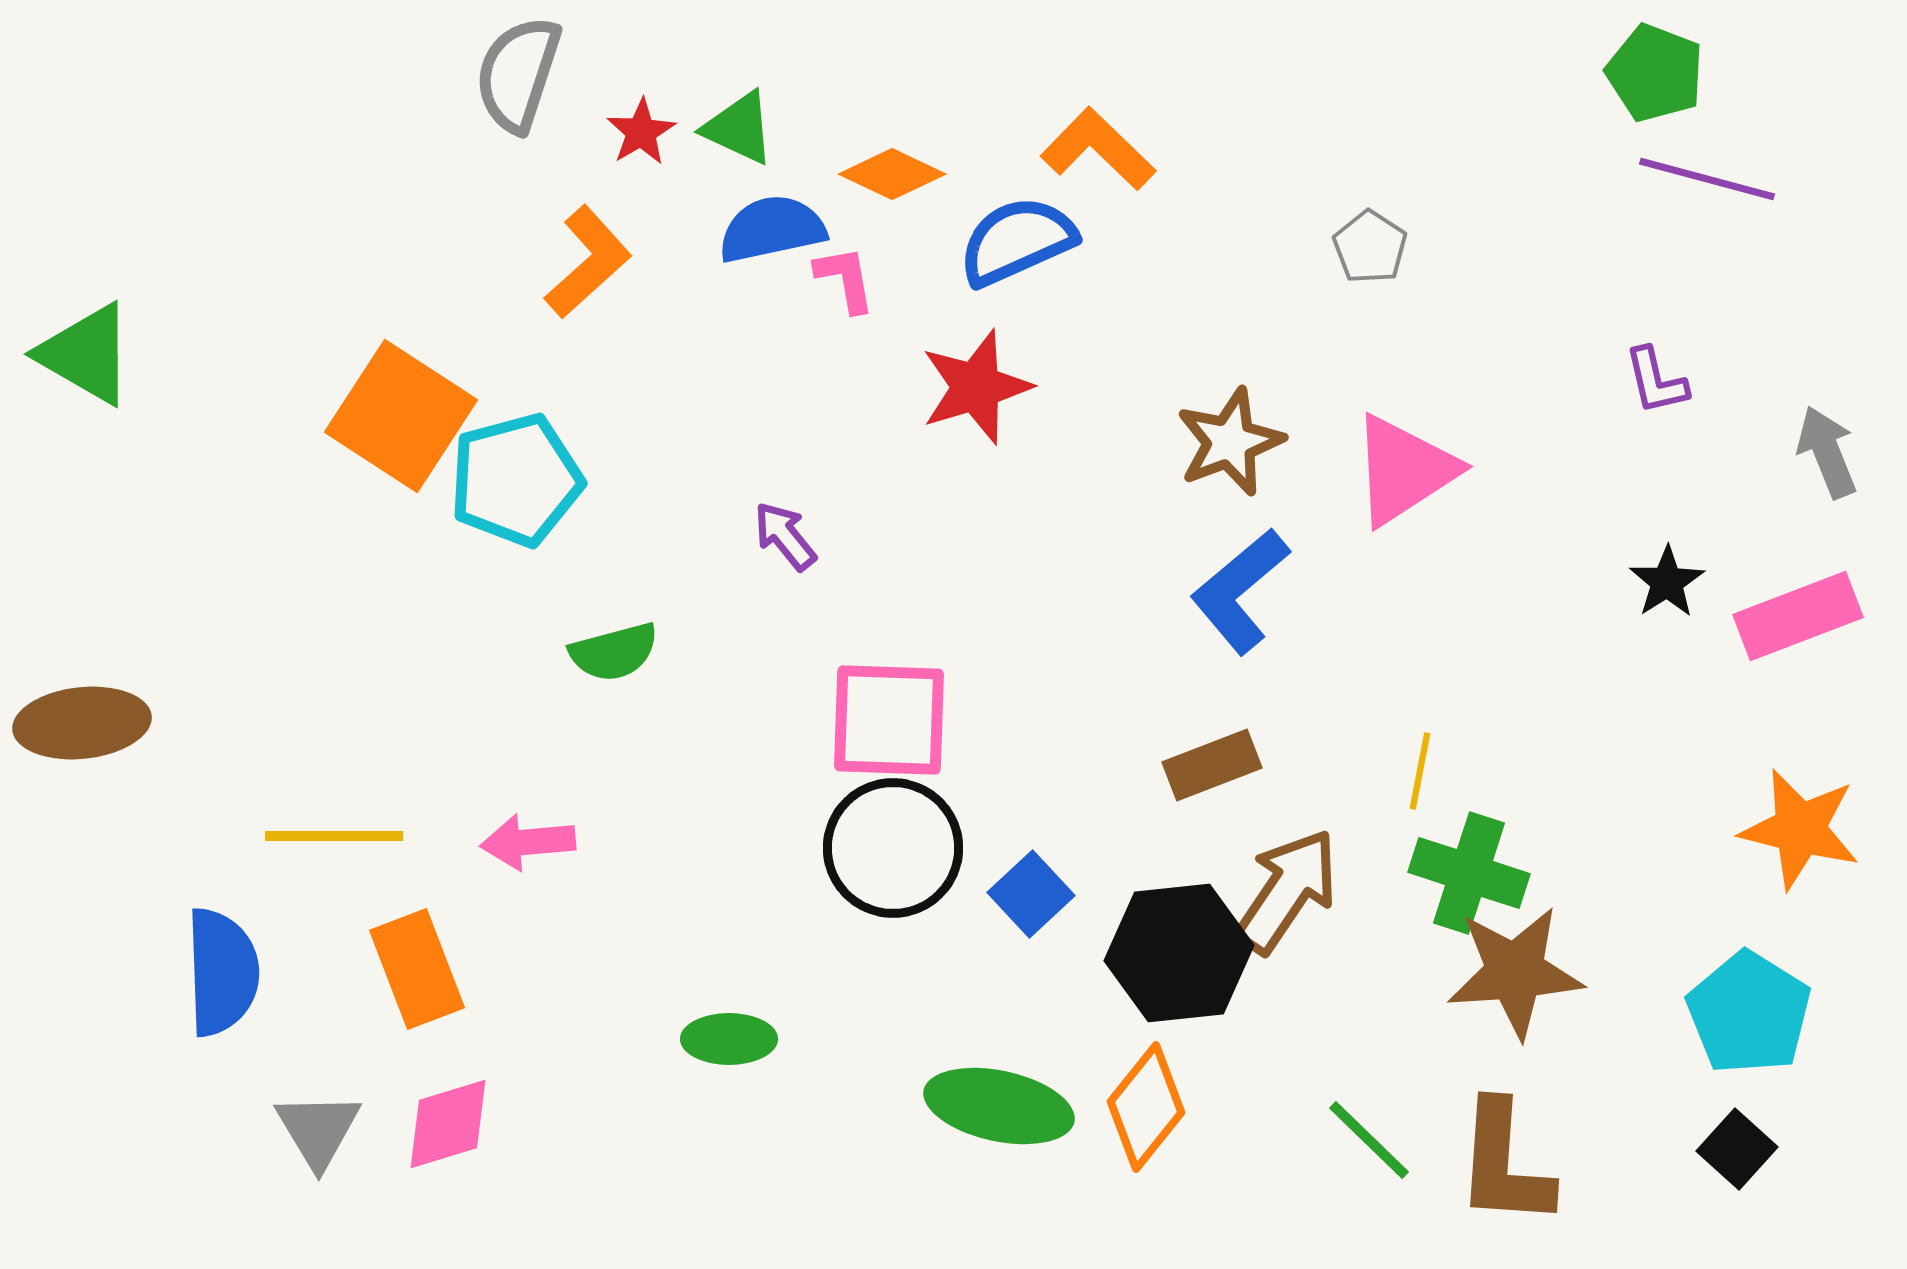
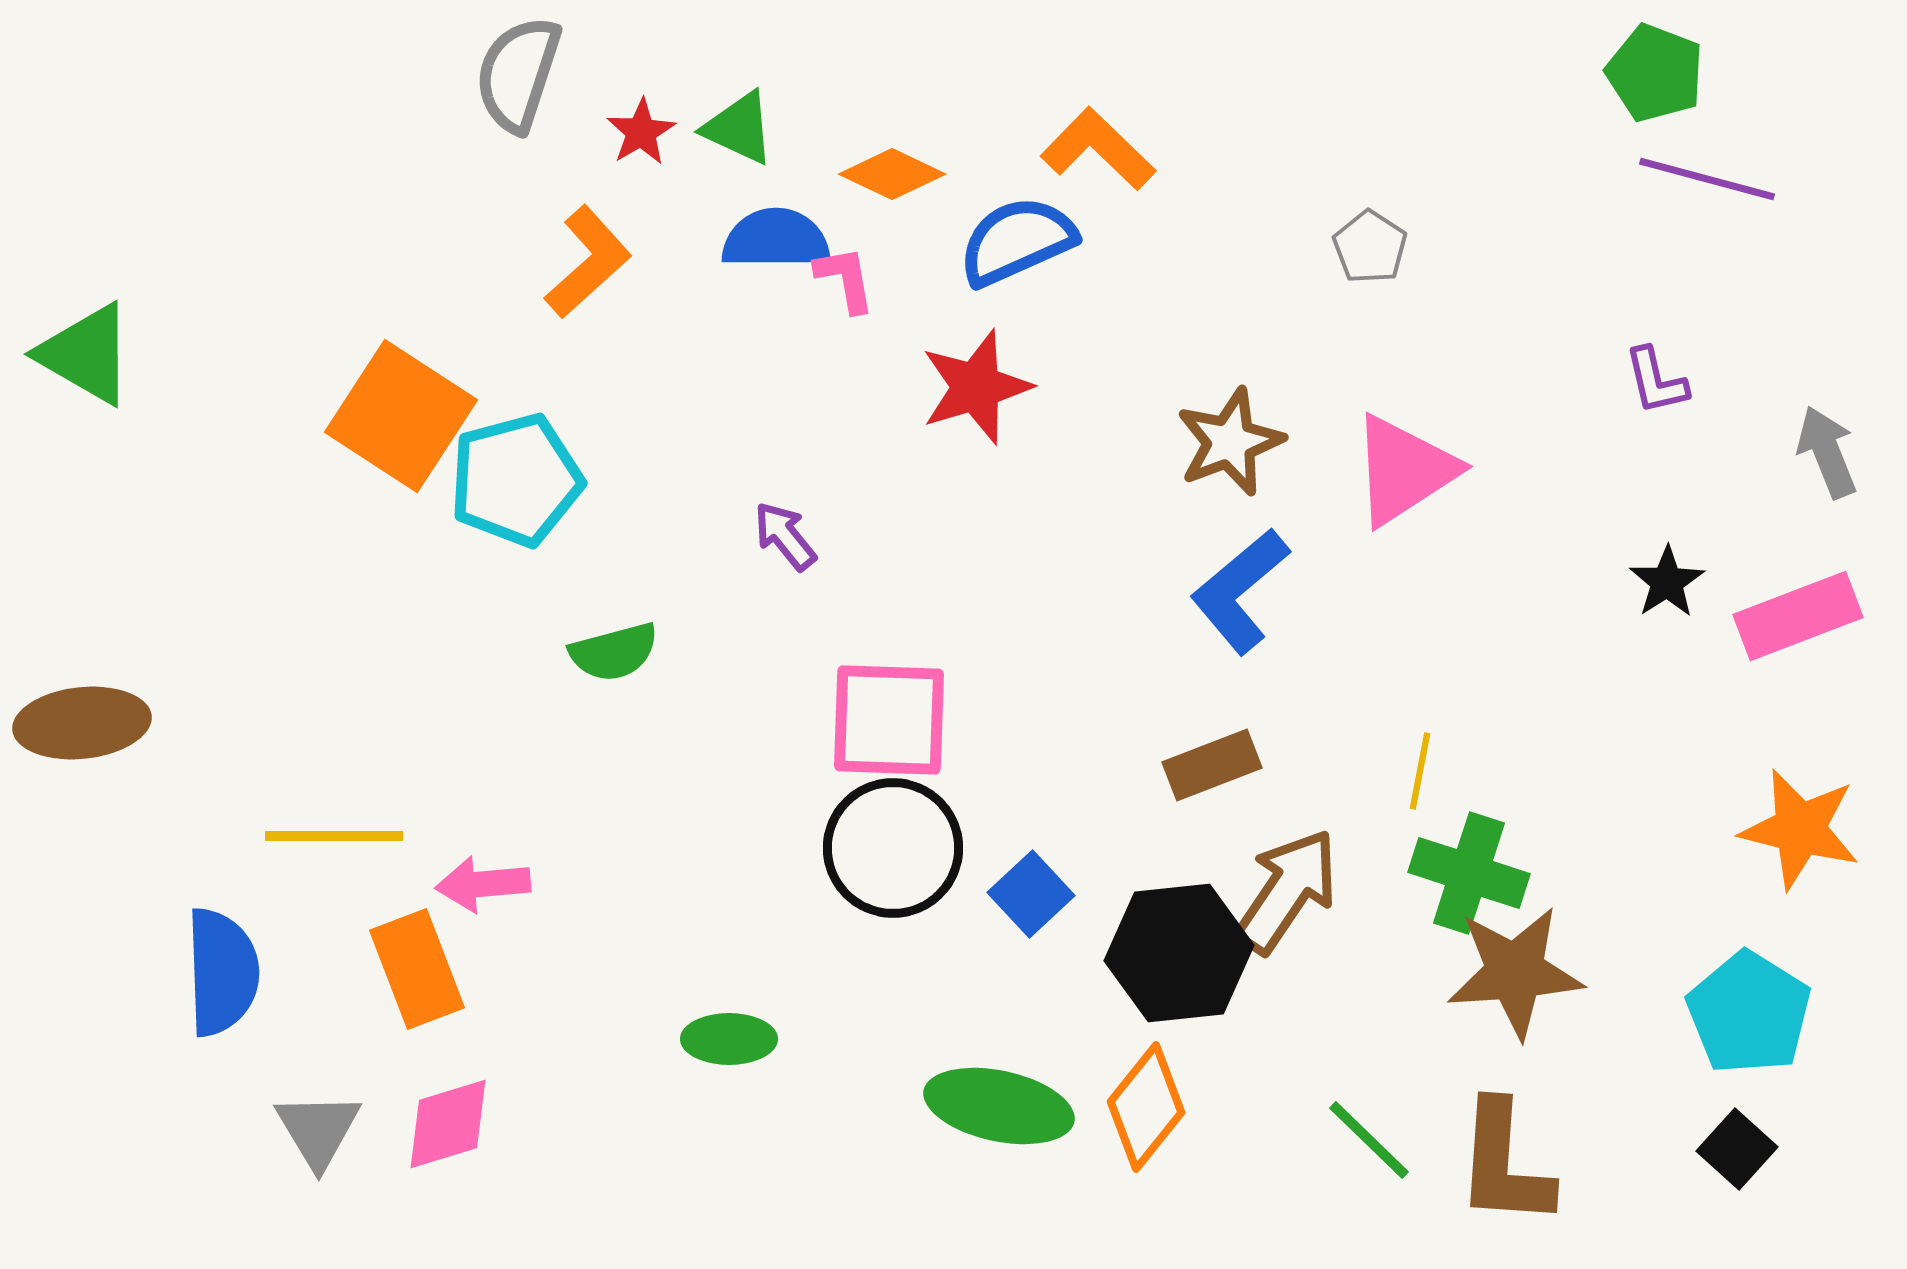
blue semicircle at (772, 229): moved 4 px right, 10 px down; rotated 12 degrees clockwise
pink arrow at (528, 842): moved 45 px left, 42 px down
